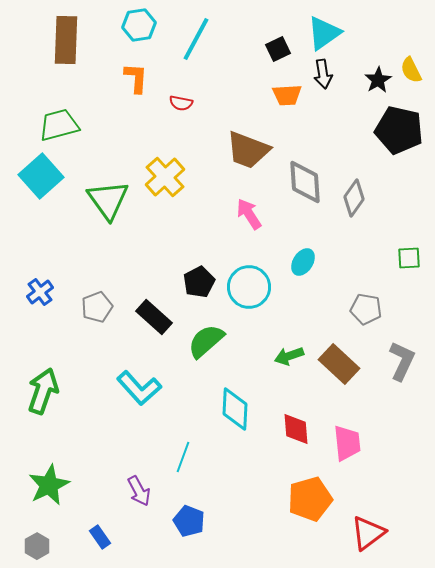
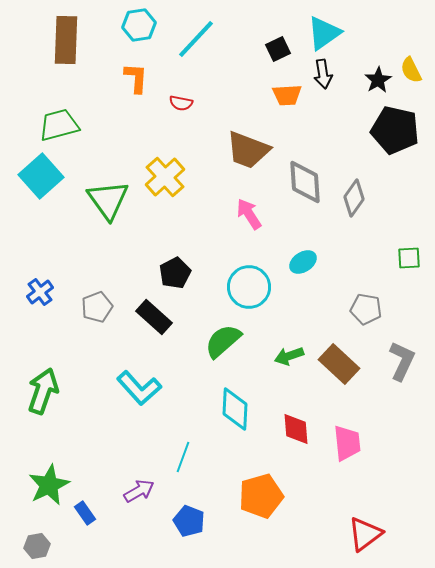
cyan line at (196, 39): rotated 15 degrees clockwise
black pentagon at (399, 130): moved 4 px left
cyan ellipse at (303, 262): rotated 24 degrees clockwise
black pentagon at (199, 282): moved 24 px left, 9 px up
green semicircle at (206, 341): moved 17 px right
purple arrow at (139, 491): rotated 92 degrees counterclockwise
orange pentagon at (310, 499): moved 49 px left, 3 px up
red triangle at (368, 533): moved 3 px left, 1 px down
blue rectangle at (100, 537): moved 15 px left, 24 px up
gray hexagon at (37, 546): rotated 20 degrees clockwise
